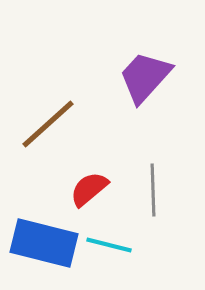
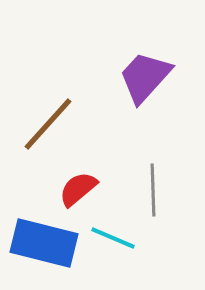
brown line: rotated 6 degrees counterclockwise
red semicircle: moved 11 px left
cyan line: moved 4 px right, 7 px up; rotated 9 degrees clockwise
